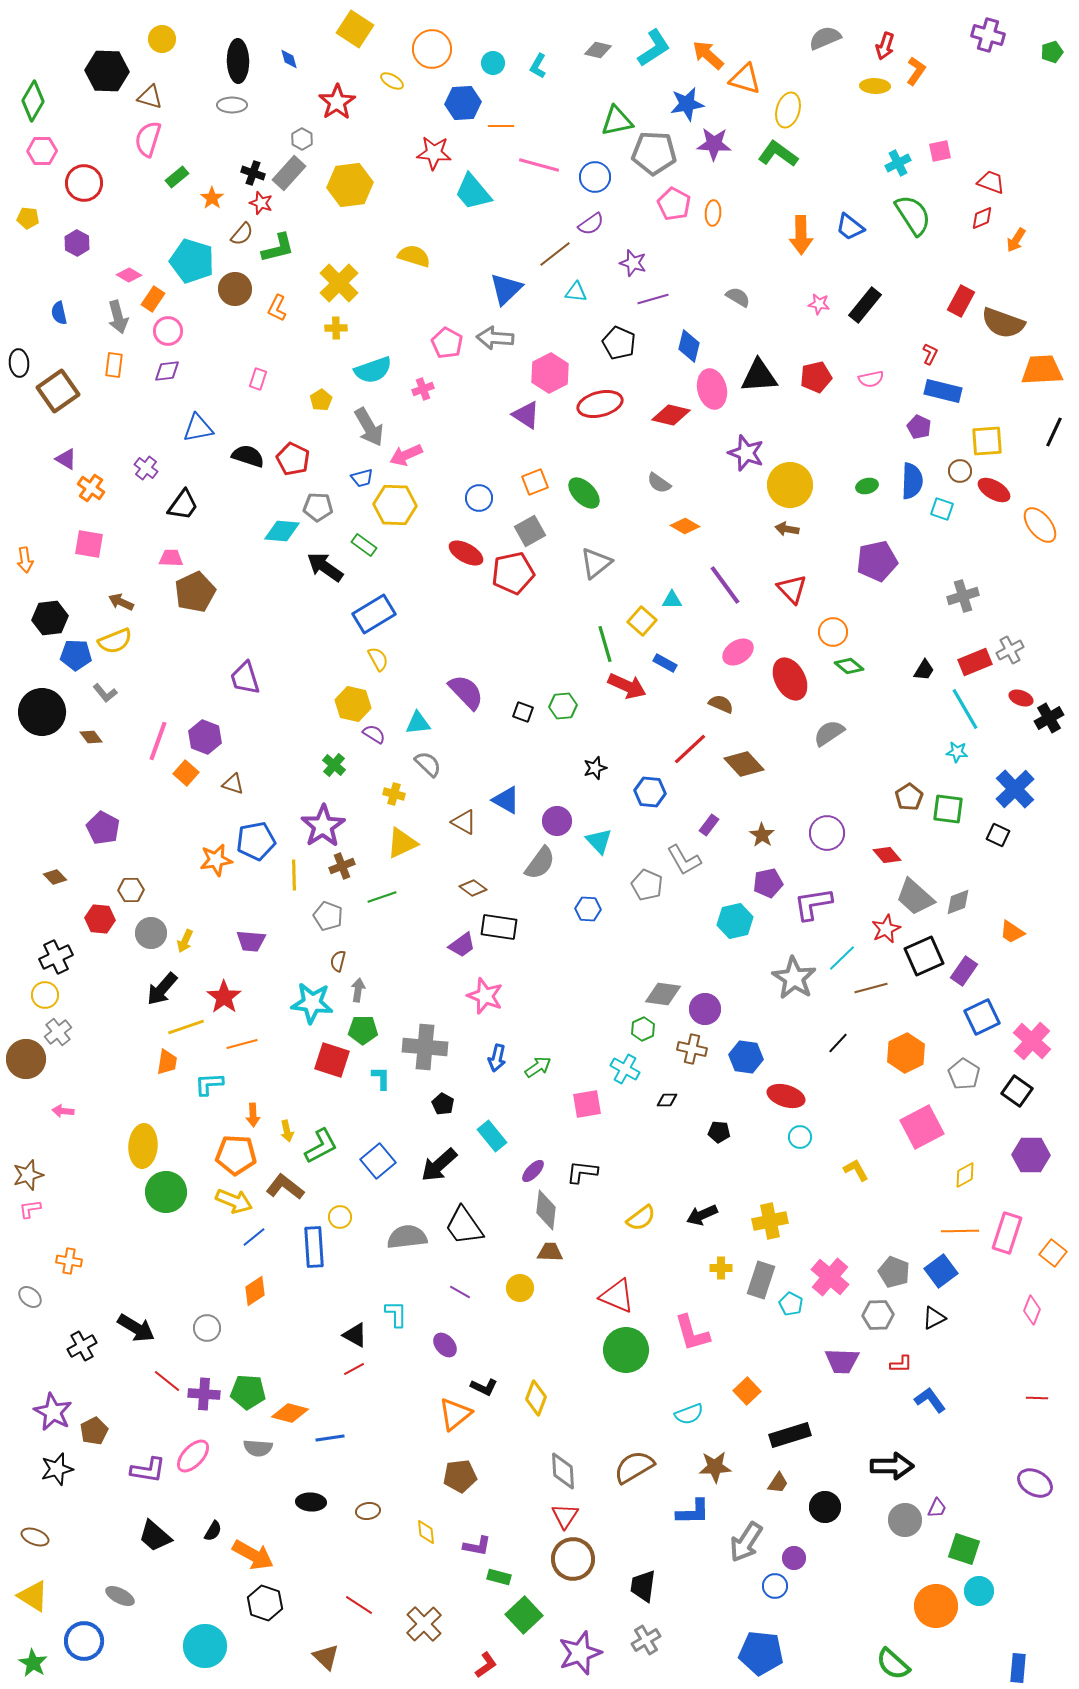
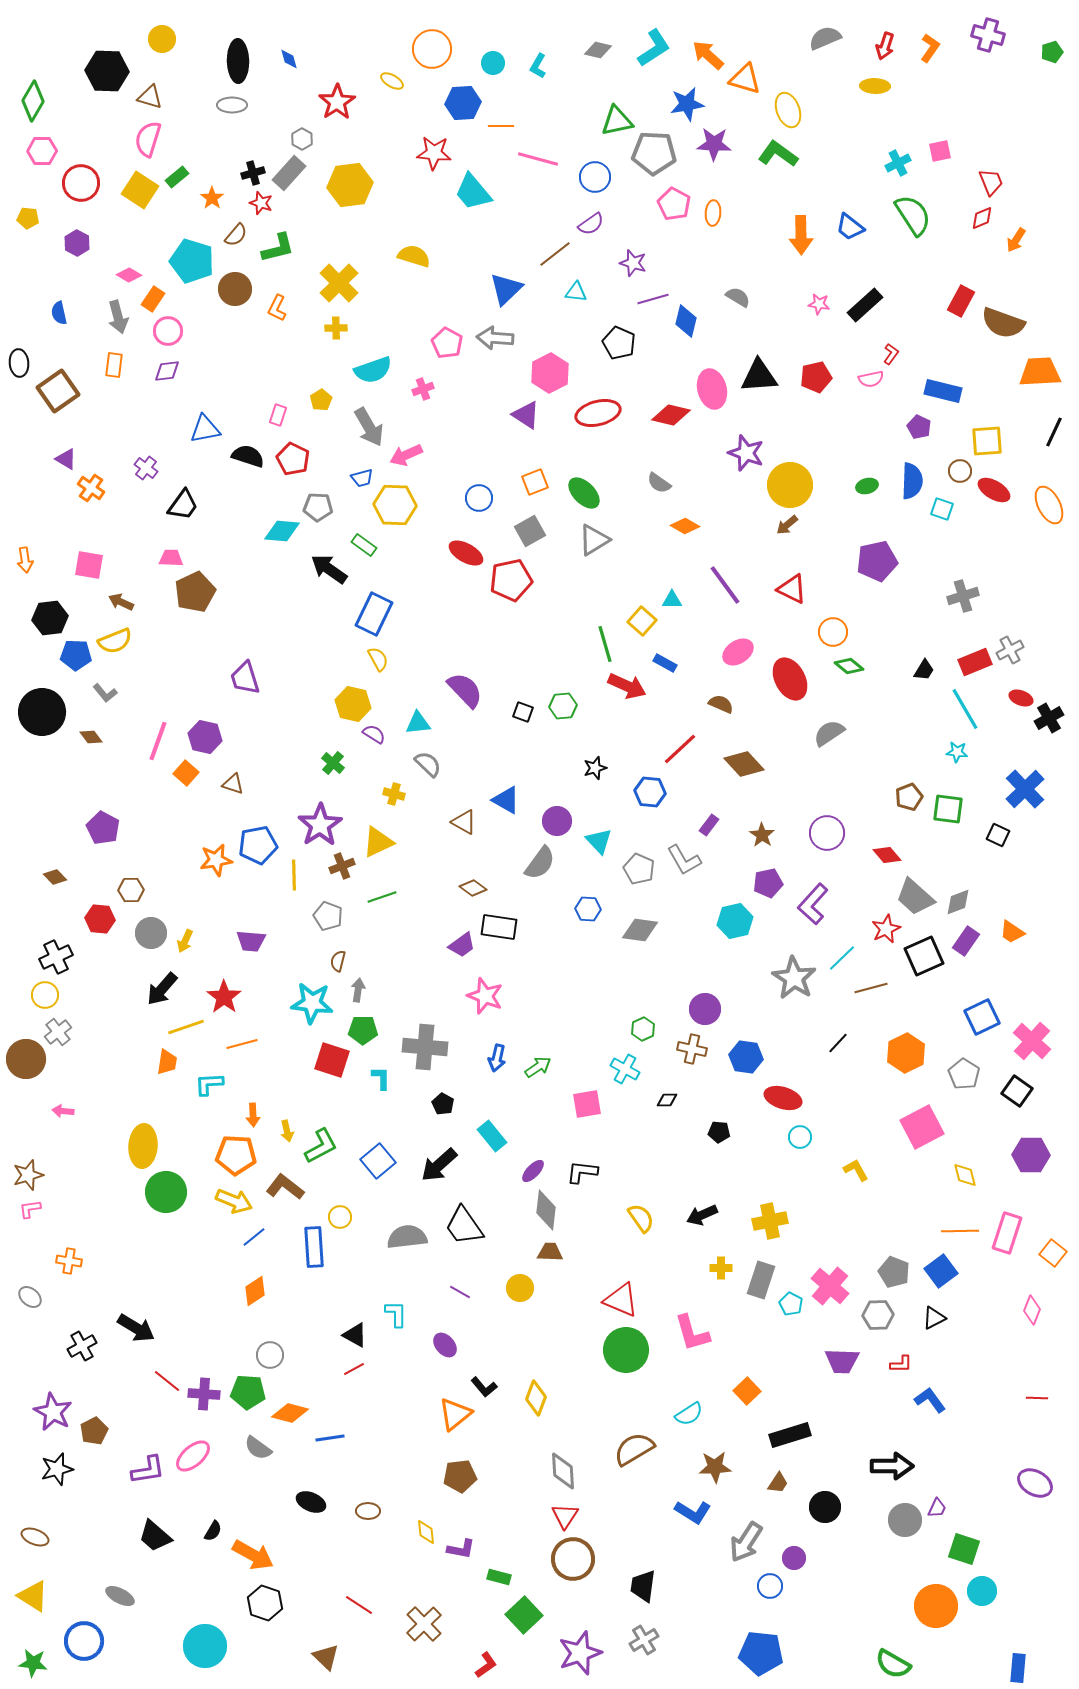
yellow square at (355, 29): moved 215 px left, 161 px down
orange L-shape at (916, 71): moved 14 px right, 23 px up
yellow ellipse at (788, 110): rotated 36 degrees counterclockwise
pink line at (539, 165): moved 1 px left, 6 px up
black cross at (253, 173): rotated 35 degrees counterclockwise
red trapezoid at (991, 182): rotated 48 degrees clockwise
red circle at (84, 183): moved 3 px left
brown semicircle at (242, 234): moved 6 px left, 1 px down
black rectangle at (865, 305): rotated 9 degrees clockwise
blue diamond at (689, 346): moved 3 px left, 25 px up
red L-shape at (930, 354): moved 39 px left; rotated 10 degrees clockwise
orange trapezoid at (1042, 370): moved 2 px left, 2 px down
pink rectangle at (258, 379): moved 20 px right, 36 px down
red ellipse at (600, 404): moved 2 px left, 9 px down
blue triangle at (198, 428): moved 7 px right, 1 px down
orange ellipse at (1040, 525): moved 9 px right, 20 px up; rotated 12 degrees clockwise
brown arrow at (787, 529): moved 4 px up; rotated 50 degrees counterclockwise
pink square at (89, 544): moved 21 px down
gray triangle at (596, 563): moved 2 px left, 23 px up; rotated 8 degrees clockwise
black arrow at (325, 567): moved 4 px right, 2 px down
red pentagon at (513, 573): moved 2 px left, 7 px down
red triangle at (792, 589): rotated 20 degrees counterclockwise
blue rectangle at (374, 614): rotated 33 degrees counterclockwise
purple semicircle at (466, 692): moved 1 px left, 2 px up
purple hexagon at (205, 737): rotated 8 degrees counterclockwise
red line at (690, 749): moved 10 px left
green cross at (334, 765): moved 1 px left, 2 px up
blue cross at (1015, 789): moved 10 px right
brown pentagon at (909, 797): rotated 12 degrees clockwise
purple star at (323, 826): moved 3 px left, 1 px up
blue pentagon at (256, 841): moved 2 px right, 4 px down
yellow triangle at (402, 843): moved 24 px left, 1 px up
gray pentagon at (647, 885): moved 8 px left, 16 px up
purple L-shape at (813, 904): rotated 39 degrees counterclockwise
purple rectangle at (964, 971): moved 2 px right, 30 px up
gray diamond at (663, 994): moved 23 px left, 64 px up
red ellipse at (786, 1096): moved 3 px left, 2 px down
yellow diamond at (965, 1175): rotated 76 degrees counterclockwise
yellow semicircle at (641, 1218): rotated 88 degrees counterclockwise
pink cross at (830, 1277): moved 9 px down
red triangle at (617, 1296): moved 4 px right, 4 px down
gray circle at (207, 1328): moved 63 px right, 27 px down
black L-shape at (484, 1387): rotated 24 degrees clockwise
cyan semicircle at (689, 1414): rotated 12 degrees counterclockwise
gray semicircle at (258, 1448): rotated 32 degrees clockwise
pink ellipse at (193, 1456): rotated 6 degrees clockwise
brown semicircle at (634, 1467): moved 18 px up
purple L-shape at (148, 1470): rotated 18 degrees counterclockwise
black ellipse at (311, 1502): rotated 20 degrees clockwise
brown ellipse at (368, 1511): rotated 10 degrees clockwise
blue L-shape at (693, 1512): rotated 33 degrees clockwise
purple L-shape at (477, 1546): moved 16 px left, 3 px down
blue circle at (775, 1586): moved 5 px left
cyan circle at (979, 1591): moved 3 px right
gray cross at (646, 1640): moved 2 px left
green star at (33, 1663): rotated 24 degrees counterclockwise
green semicircle at (893, 1664): rotated 12 degrees counterclockwise
